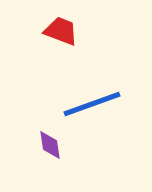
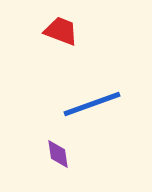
purple diamond: moved 8 px right, 9 px down
